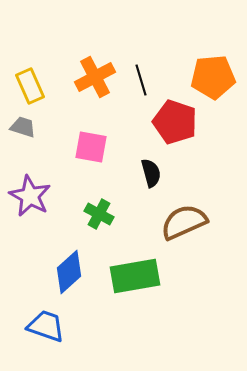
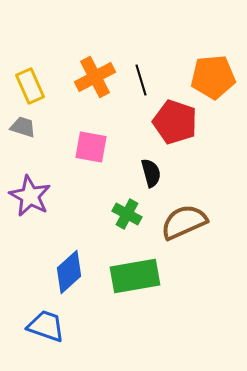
green cross: moved 28 px right
